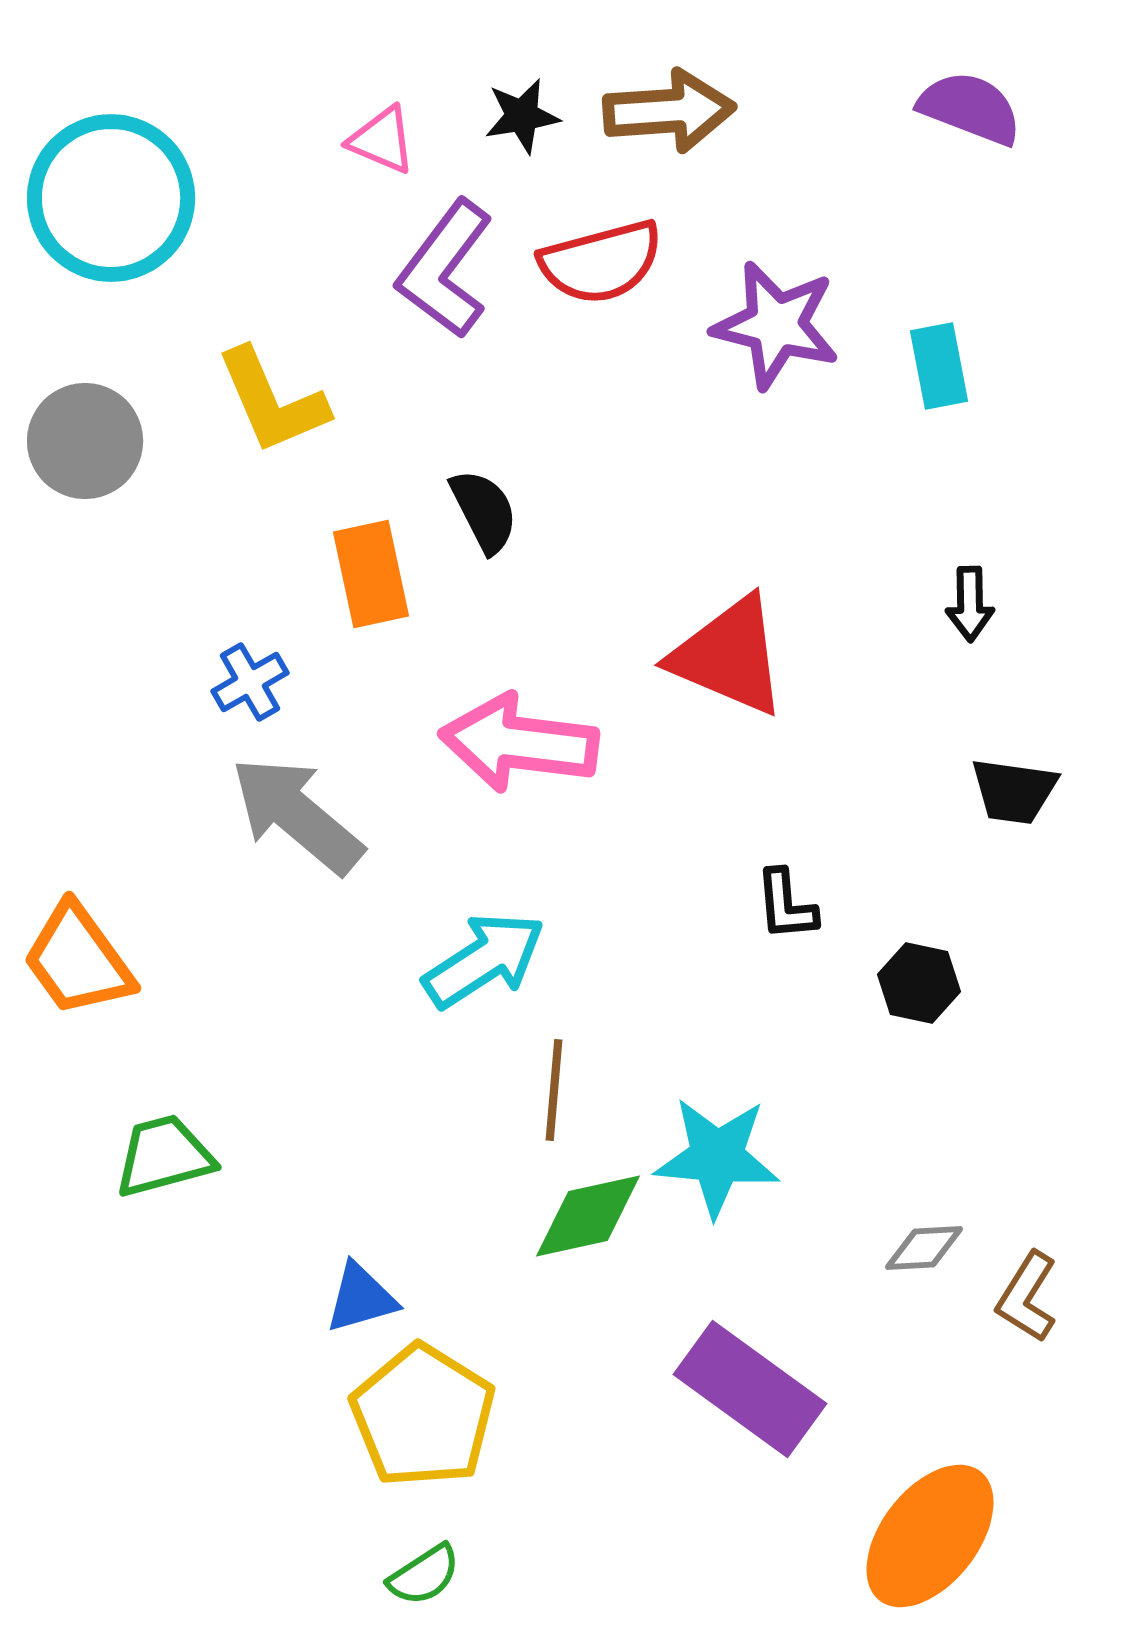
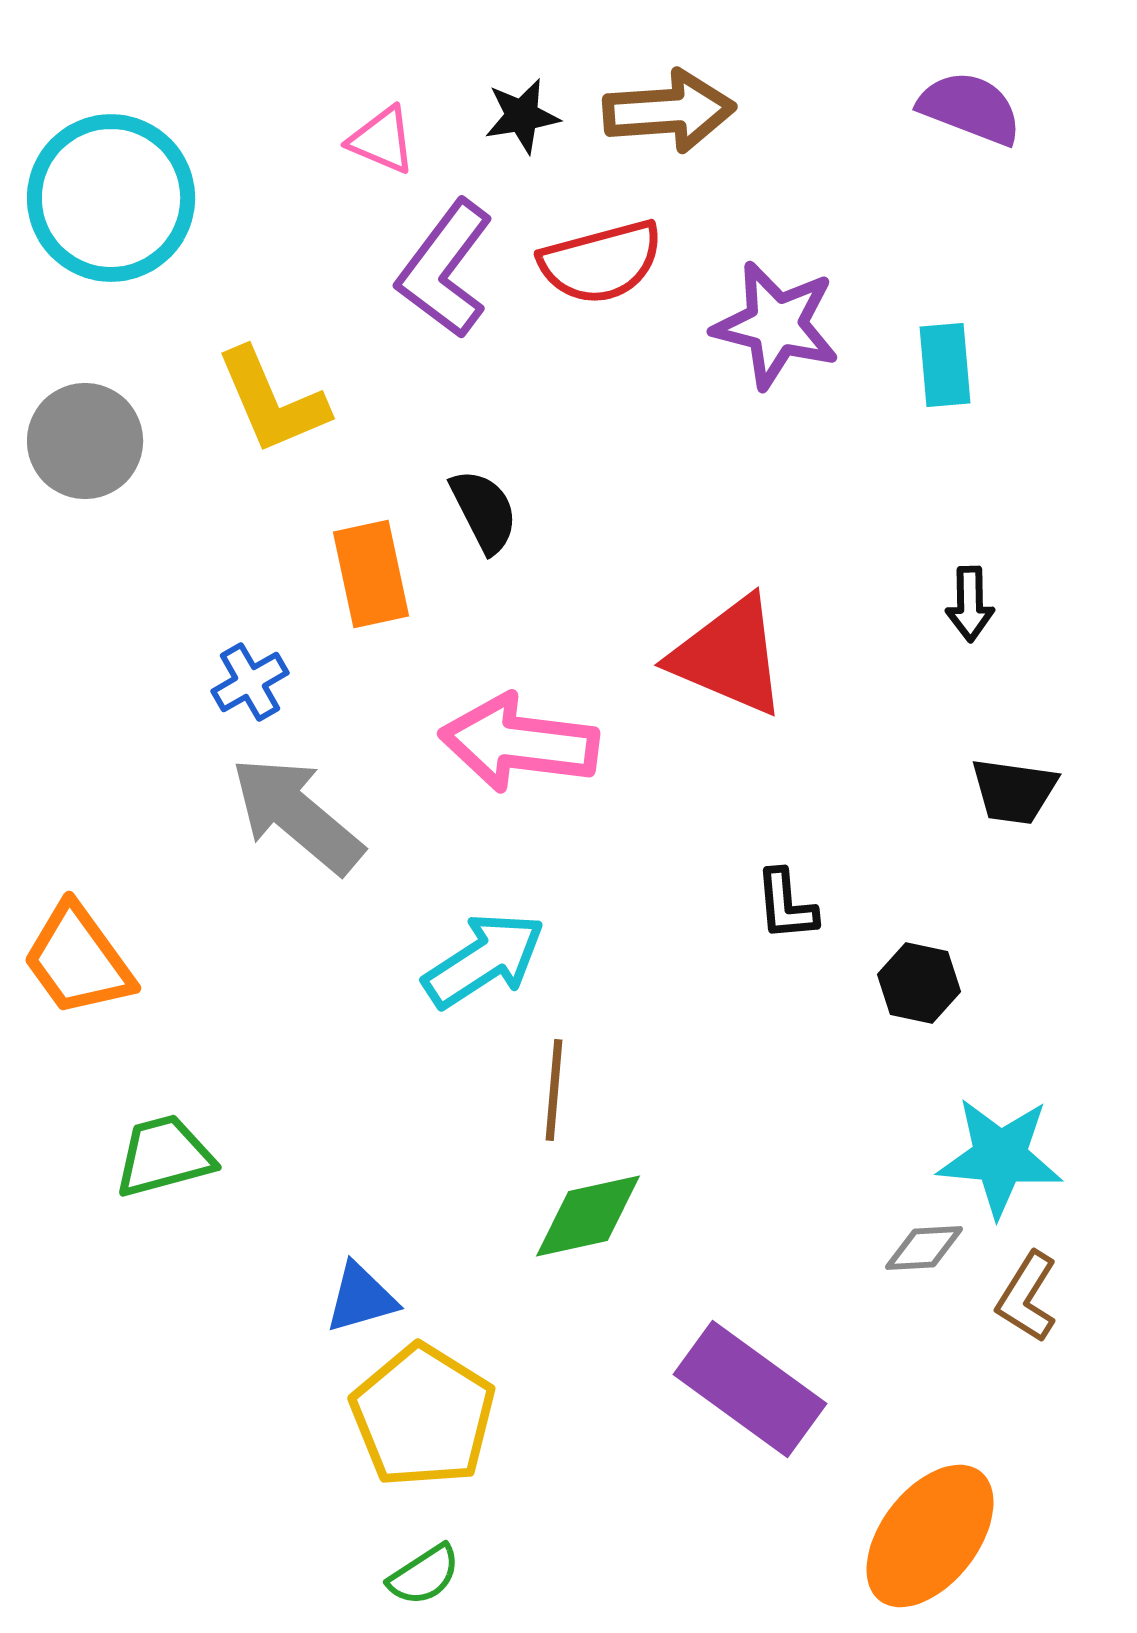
cyan rectangle: moved 6 px right, 1 px up; rotated 6 degrees clockwise
cyan star: moved 283 px right
